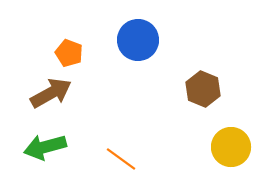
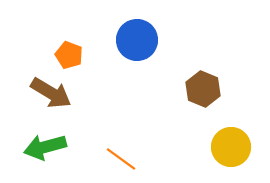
blue circle: moved 1 px left
orange pentagon: moved 2 px down
brown arrow: rotated 60 degrees clockwise
